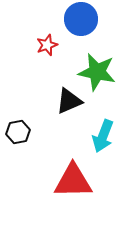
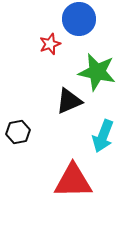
blue circle: moved 2 px left
red star: moved 3 px right, 1 px up
